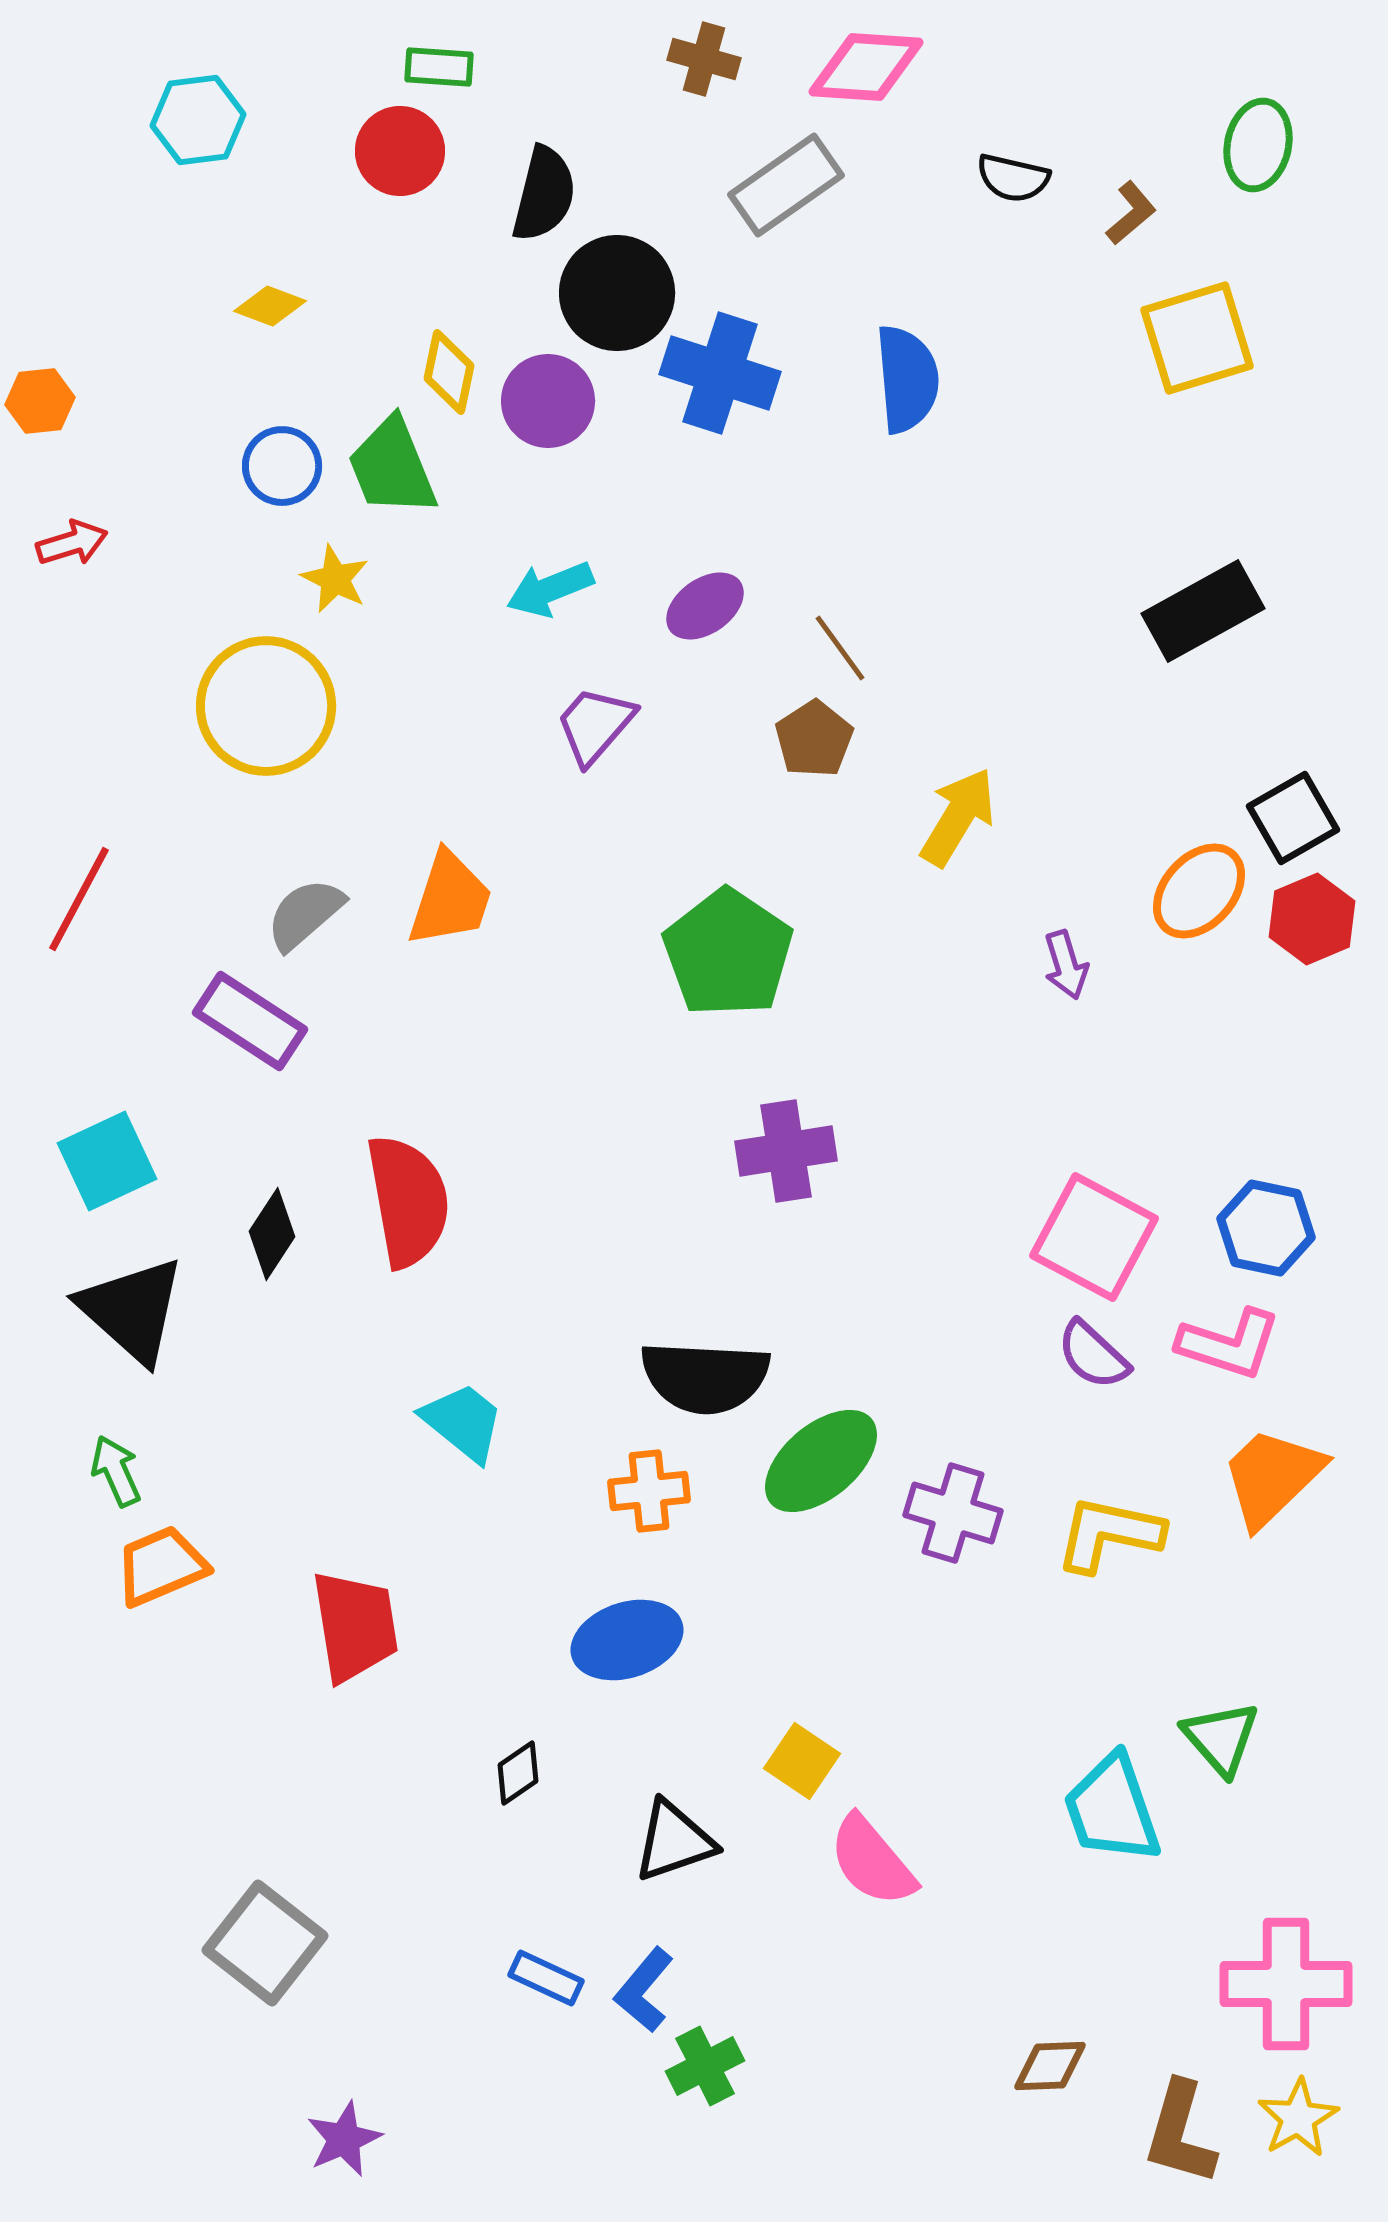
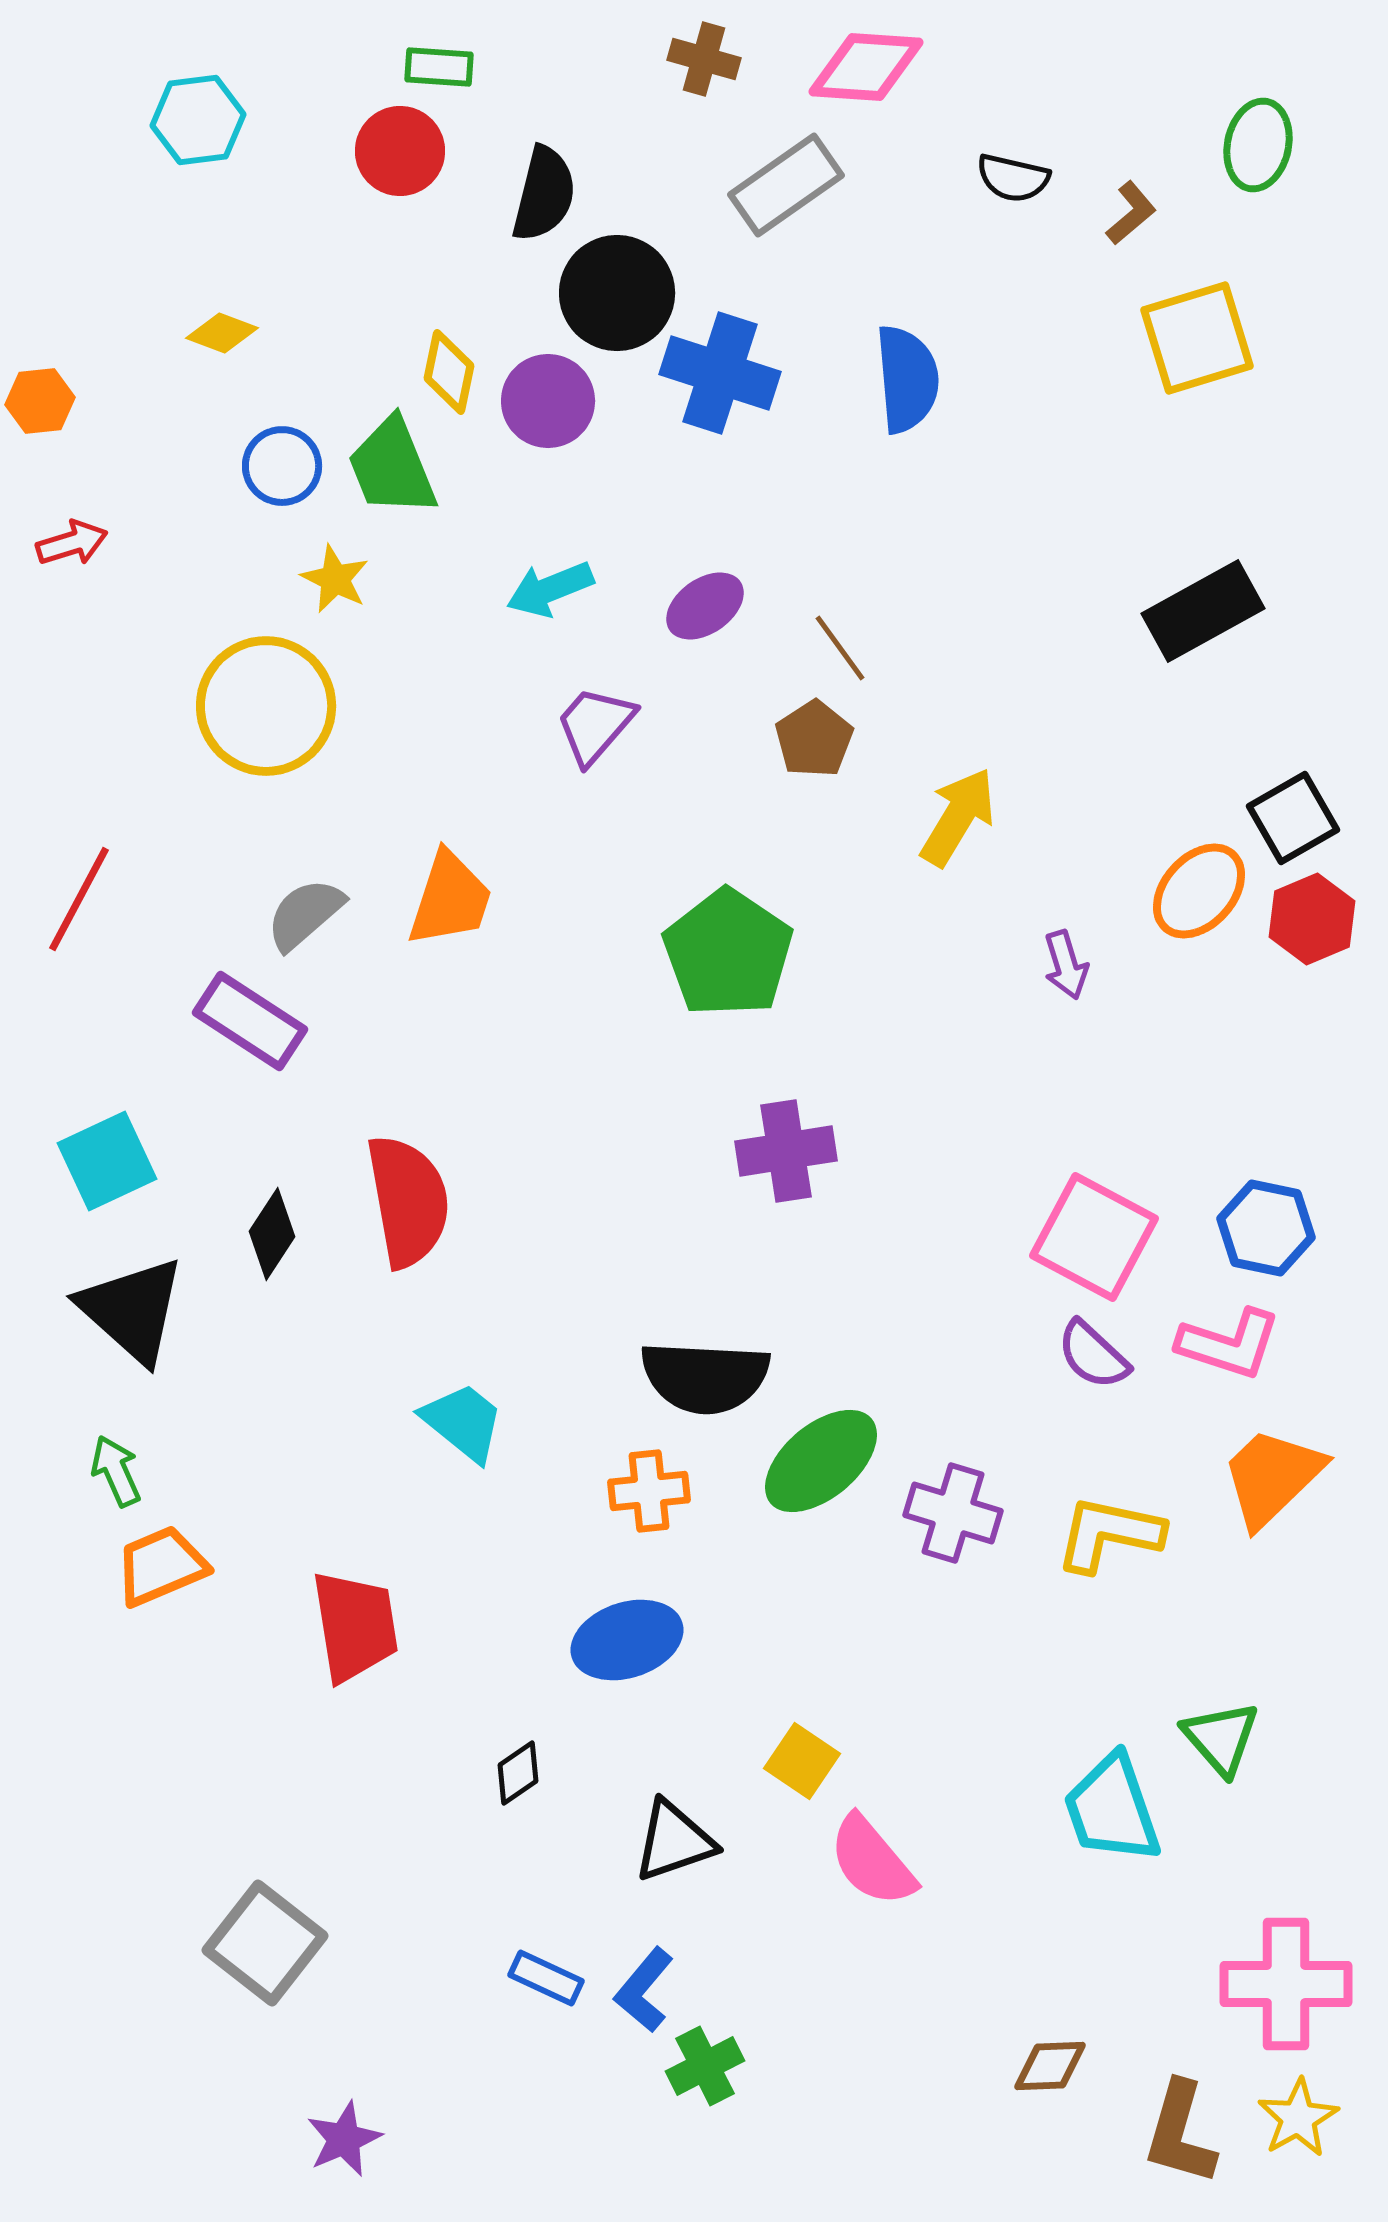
yellow diamond at (270, 306): moved 48 px left, 27 px down
